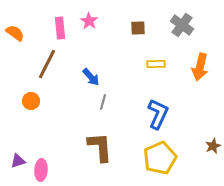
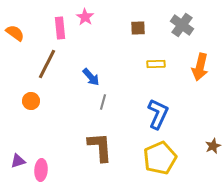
pink star: moved 4 px left, 4 px up
